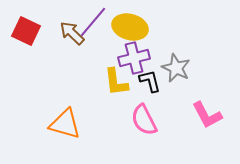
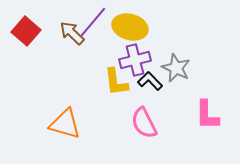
red square: rotated 16 degrees clockwise
purple cross: moved 1 px right, 2 px down
black L-shape: rotated 30 degrees counterclockwise
pink L-shape: rotated 28 degrees clockwise
pink semicircle: moved 3 px down
